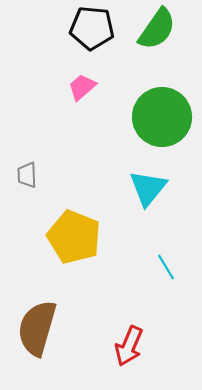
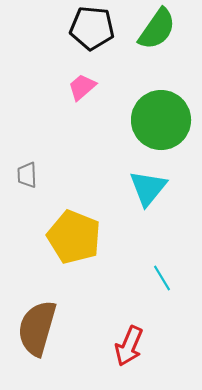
green circle: moved 1 px left, 3 px down
cyan line: moved 4 px left, 11 px down
